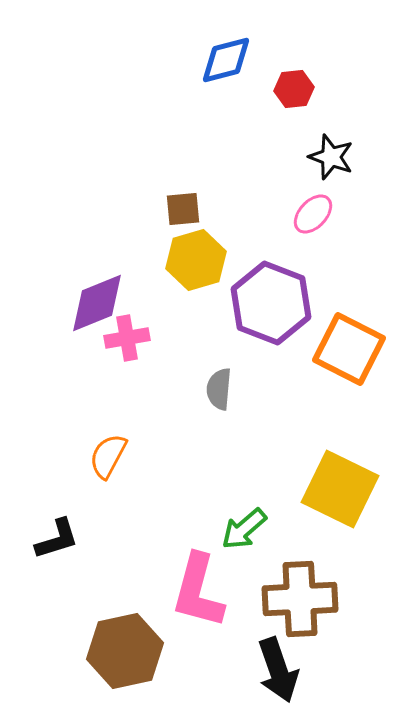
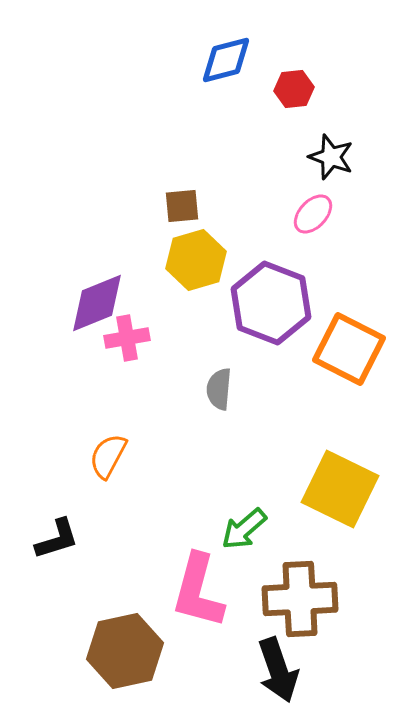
brown square: moved 1 px left, 3 px up
